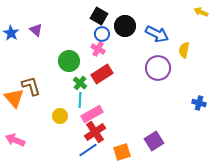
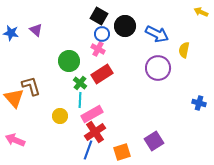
blue star: rotated 21 degrees counterclockwise
blue line: rotated 36 degrees counterclockwise
